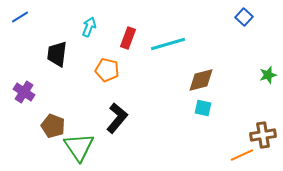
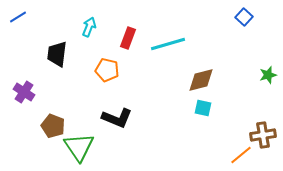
blue line: moved 2 px left
black L-shape: rotated 72 degrees clockwise
orange line: moved 1 px left; rotated 15 degrees counterclockwise
